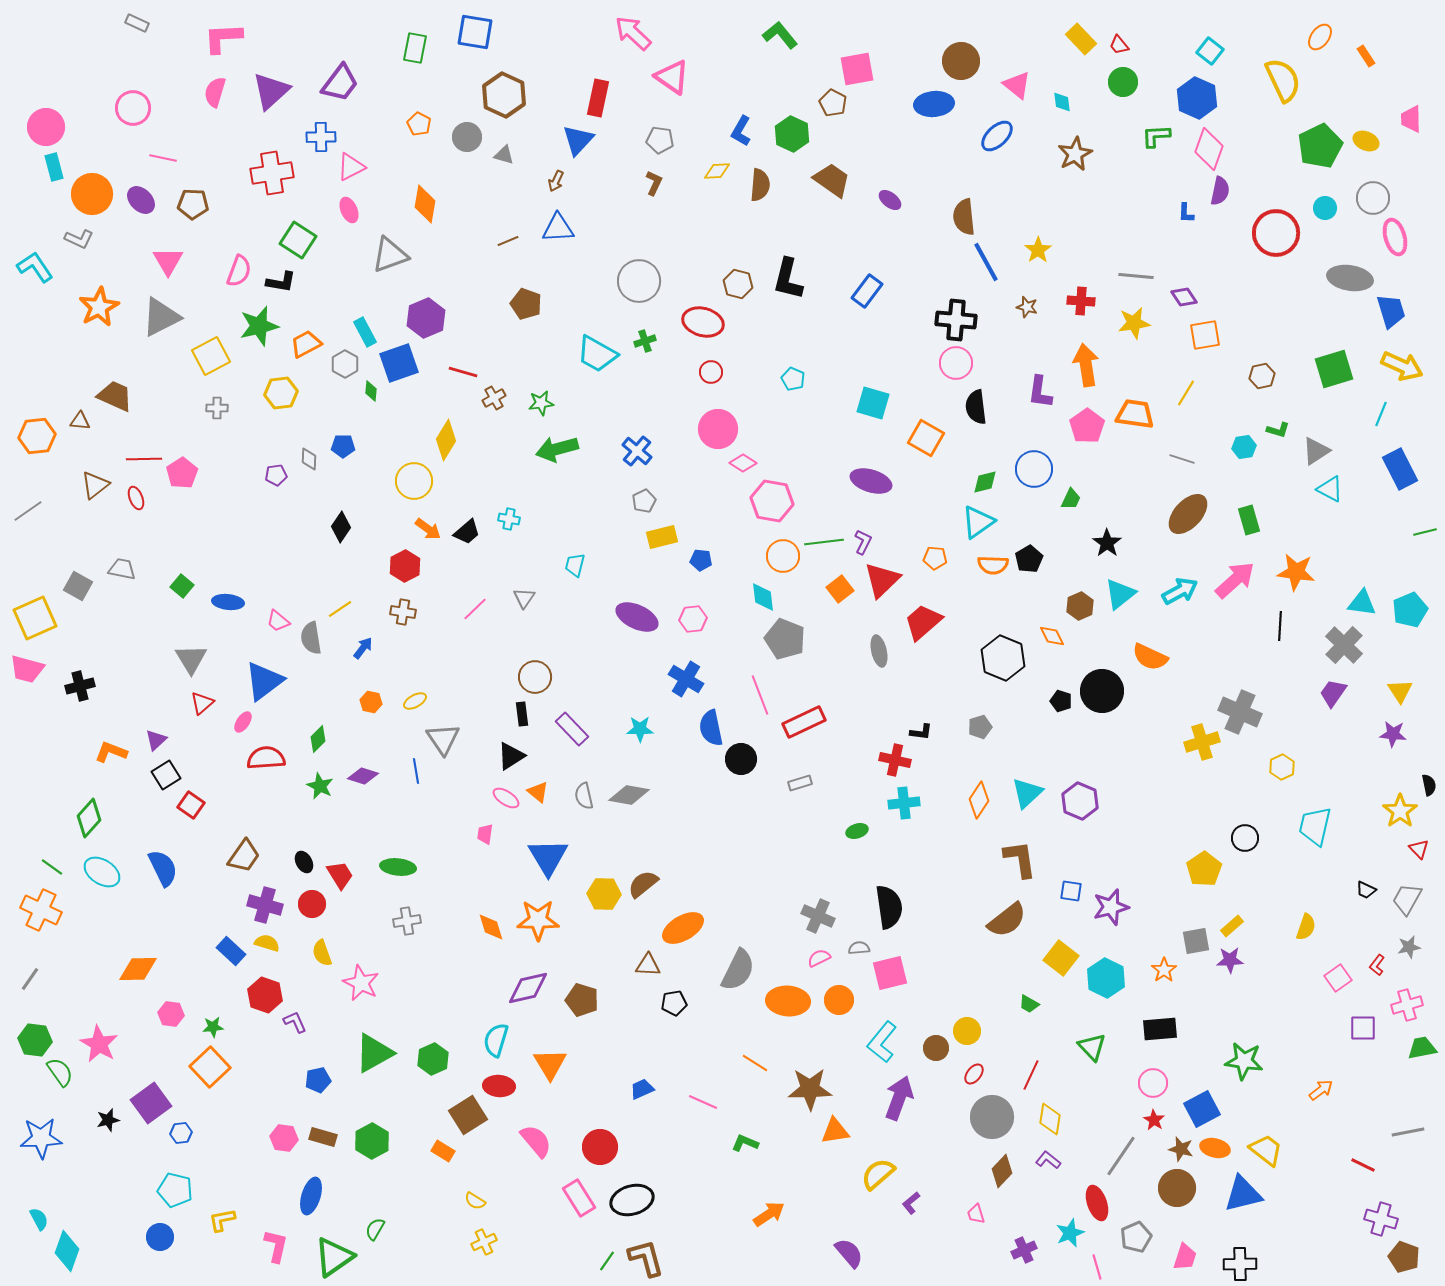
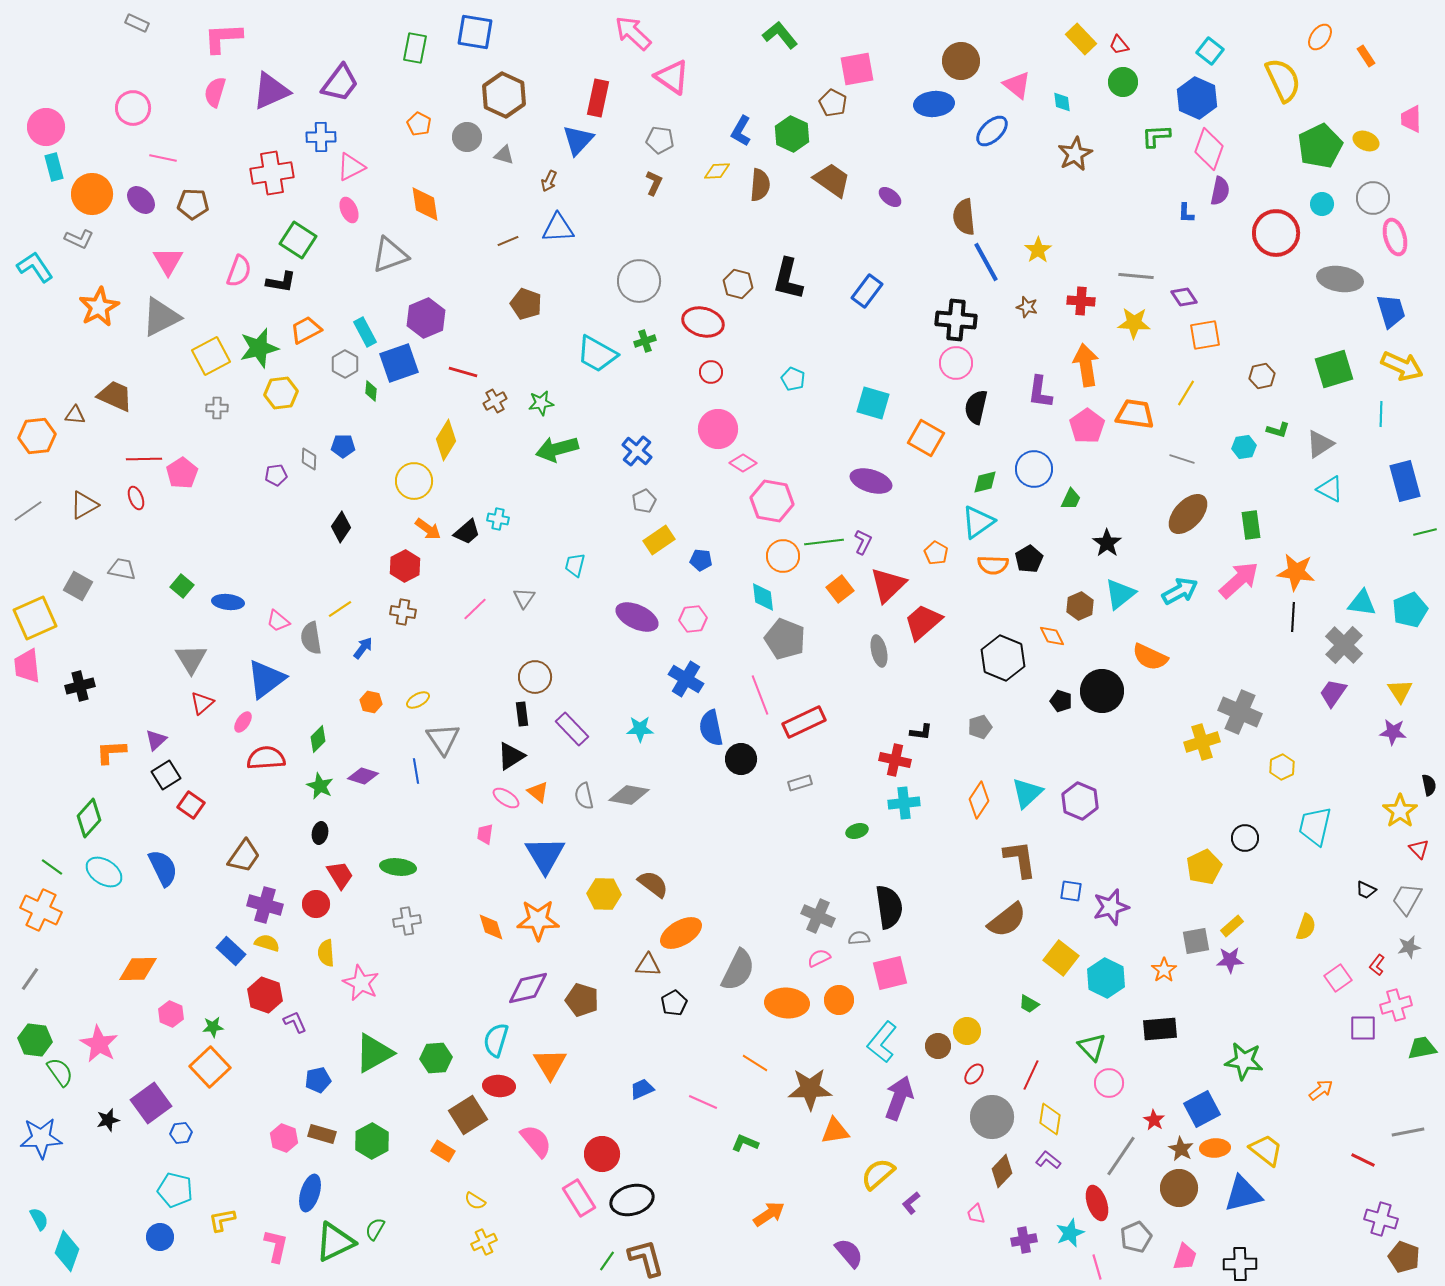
purple triangle at (271, 91): rotated 18 degrees clockwise
blue ellipse at (997, 136): moved 5 px left, 5 px up
brown arrow at (556, 181): moved 7 px left
purple ellipse at (890, 200): moved 3 px up
orange diamond at (425, 204): rotated 18 degrees counterclockwise
cyan circle at (1325, 208): moved 3 px left, 4 px up
gray ellipse at (1350, 278): moved 10 px left, 1 px down
yellow star at (1134, 323): rotated 12 degrees clockwise
green star at (259, 326): moved 22 px down
orange trapezoid at (306, 344): moved 14 px up
brown cross at (494, 398): moved 1 px right, 3 px down
black semicircle at (976, 407): rotated 20 degrees clockwise
cyan line at (1381, 414): rotated 20 degrees counterclockwise
brown triangle at (80, 421): moved 5 px left, 6 px up
gray triangle at (1316, 451): moved 4 px right, 7 px up
blue rectangle at (1400, 469): moved 5 px right, 12 px down; rotated 12 degrees clockwise
brown triangle at (95, 485): moved 11 px left, 20 px down; rotated 8 degrees clockwise
cyan cross at (509, 519): moved 11 px left
green rectangle at (1249, 520): moved 2 px right, 5 px down; rotated 8 degrees clockwise
yellow rectangle at (662, 537): moved 3 px left, 3 px down; rotated 20 degrees counterclockwise
orange pentagon at (935, 558): moved 1 px right, 5 px up; rotated 25 degrees clockwise
red triangle at (882, 580): moved 6 px right, 5 px down
pink arrow at (1235, 580): moved 4 px right
black line at (1280, 626): moved 13 px right, 9 px up
pink trapezoid at (27, 669): moved 3 px up; rotated 69 degrees clockwise
blue triangle at (264, 681): moved 2 px right, 2 px up
yellow ellipse at (415, 701): moved 3 px right, 1 px up
purple star at (1393, 734): moved 2 px up
orange L-shape at (111, 752): rotated 24 degrees counterclockwise
blue triangle at (548, 857): moved 3 px left, 2 px up
black ellipse at (304, 862): moved 16 px right, 29 px up; rotated 40 degrees clockwise
yellow pentagon at (1204, 869): moved 2 px up; rotated 8 degrees clockwise
cyan ellipse at (102, 872): moved 2 px right
brown semicircle at (643, 884): moved 10 px right; rotated 76 degrees clockwise
red circle at (312, 904): moved 4 px right
orange ellipse at (683, 928): moved 2 px left, 5 px down
gray semicircle at (859, 948): moved 10 px up
yellow semicircle at (322, 953): moved 4 px right; rotated 16 degrees clockwise
orange ellipse at (788, 1001): moved 1 px left, 2 px down
black pentagon at (674, 1003): rotated 20 degrees counterclockwise
pink cross at (1407, 1005): moved 11 px left
pink hexagon at (171, 1014): rotated 15 degrees clockwise
brown circle at (936, 1048): moved 2 px right, 2 px up
green hexagon at (433, 1059): moved 3 px right, 1 px up; rotated 20 degrees clockwise
pink circle at (1153, 1083): moved 44 px left
brown rectangle at (323, 1137): moved 1 px left, 3 px up
pink hexagon at (284, 1138): rotated 12 degrees clockwise
red circle at (600, 1147): moved 2 px right, 7 px down
orange ellipse at (1215, 1148): rotated 16 degrees counterclockwise
brown star at (1181, 1149): rotated 15 degrees clockwise
red line at (1363, 1165): moved 5 px up
brown circle at (1177, 1188): moved 2 px right
blue ellipse at (311, 1196): moved 1 px left, 3 px up
purple cross at (1024, 1250): moved 10 px up; rotated 15 degrees clockwise
green triangle at (334, 1257): moved 1 px right, 15 px up; rotated 9 degrees clockwise
